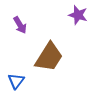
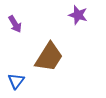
purple arrow: moved 5 px left, 1 px up
